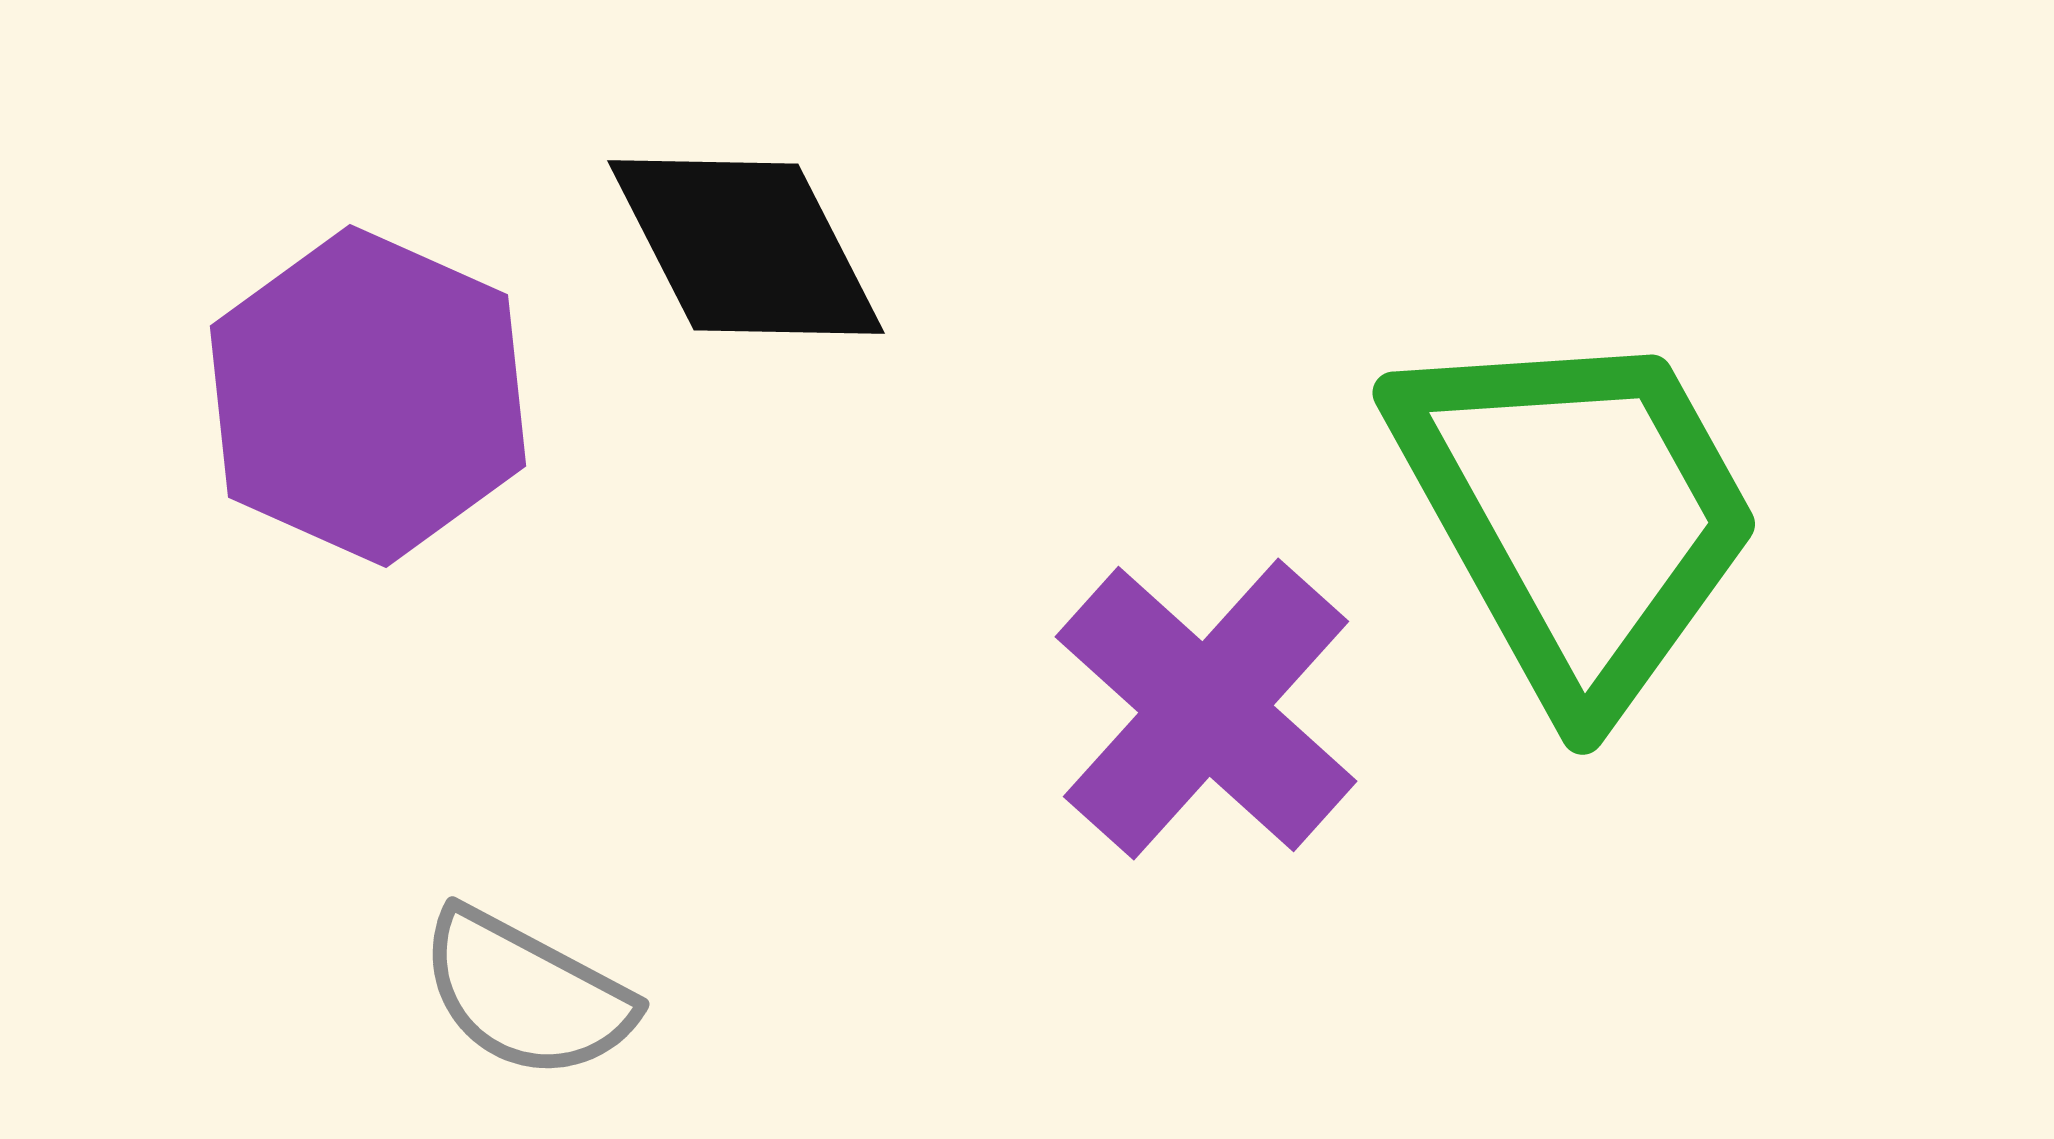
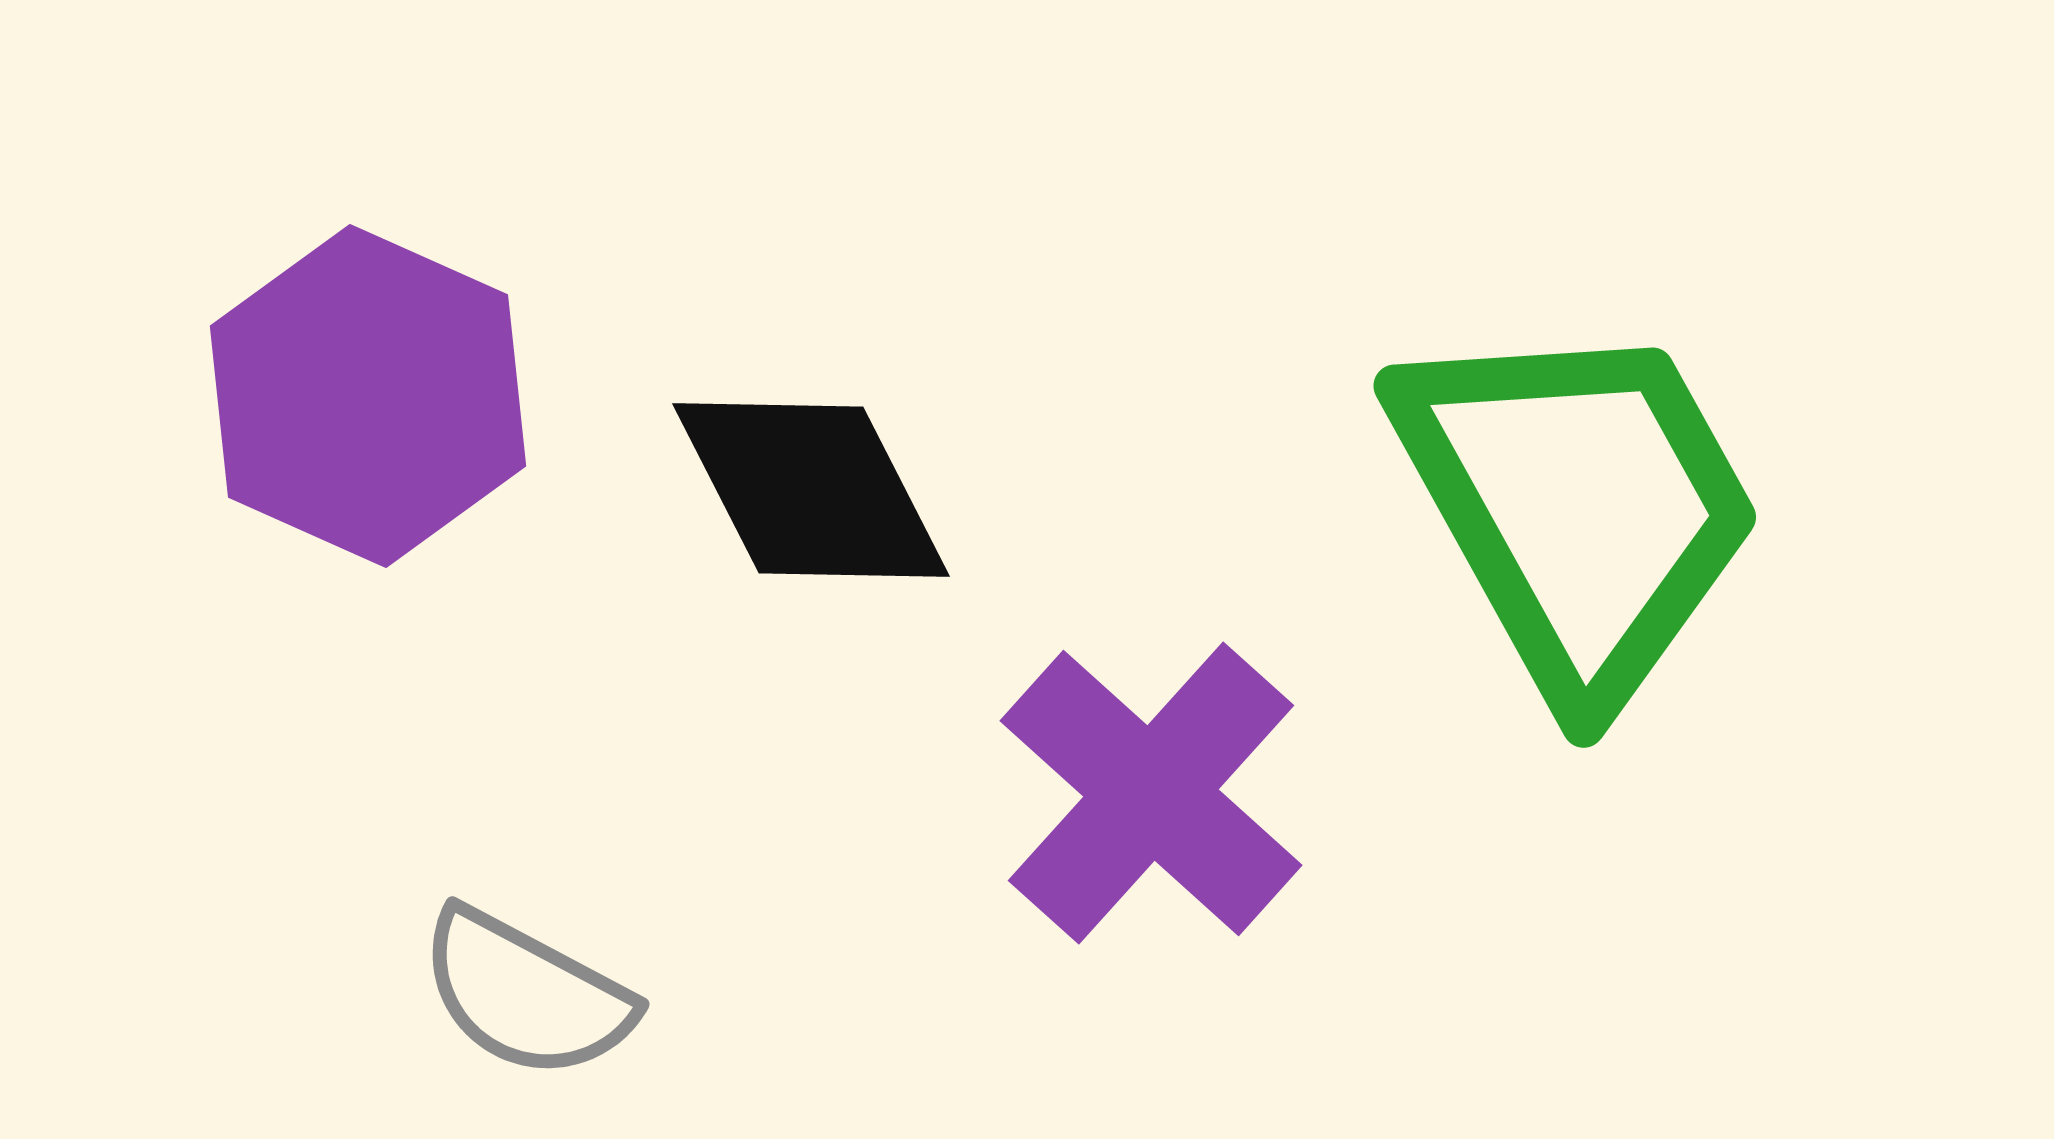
black diamond: moved 65 px right, 243 px down
green trapezoid: moved 1 px right, 7 px up
purple cross: moved 55 px left, 84 px down
